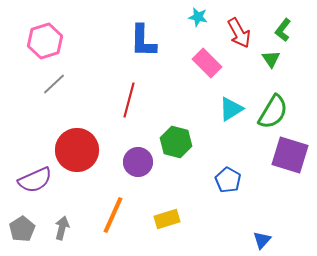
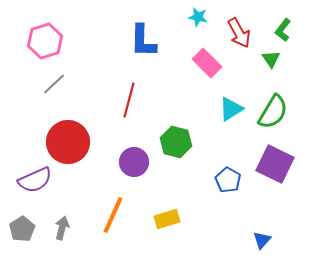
red circle: moved 9 px left, 8 px up
purple square: moved 15 px left, 9 px down; rotated 9 degrees clockwise
purple circle: moved 4 px left
